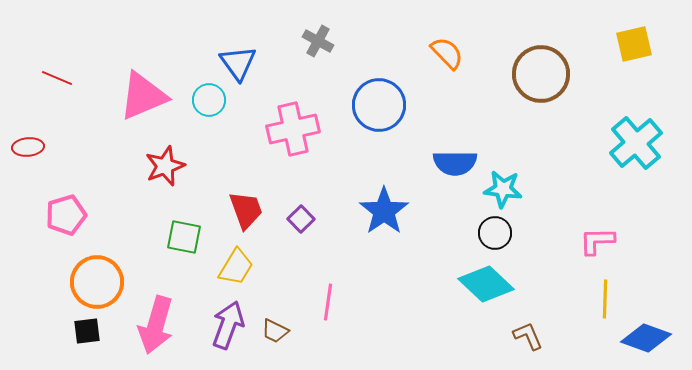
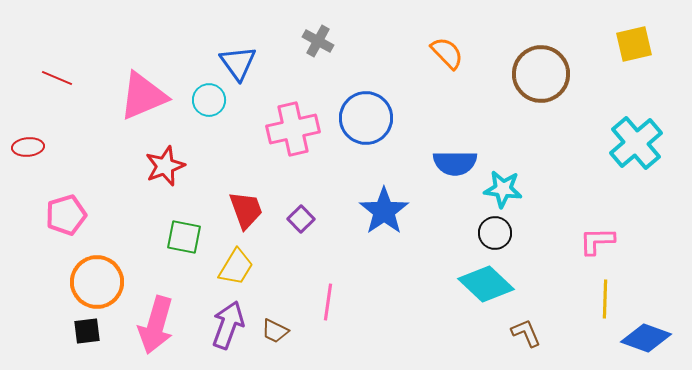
blue circle: moved 13 px left, 13 px down
brown L-shape: moved 2 px left, 3 px up
